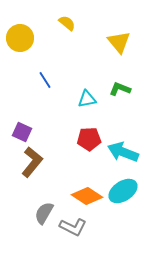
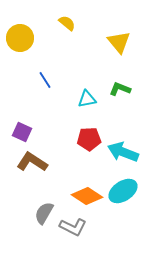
brown L-shape: rotated 96 degrees counterclockwise
